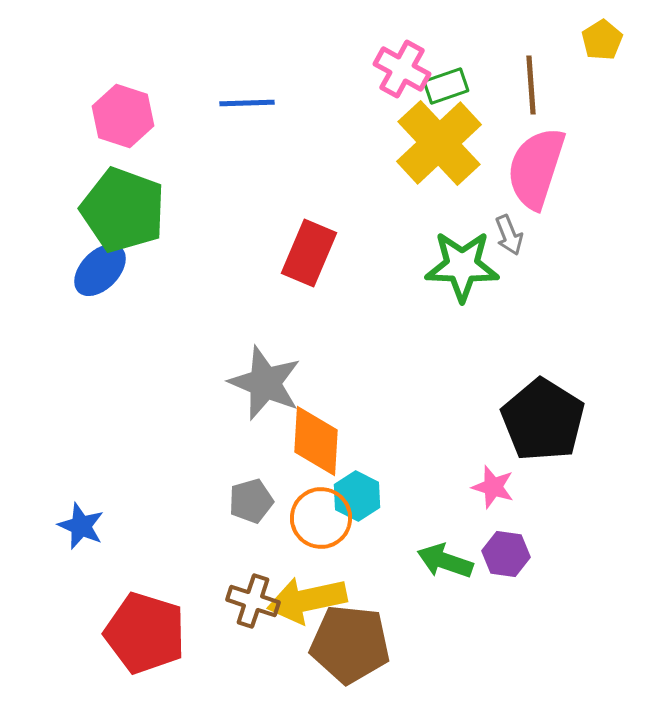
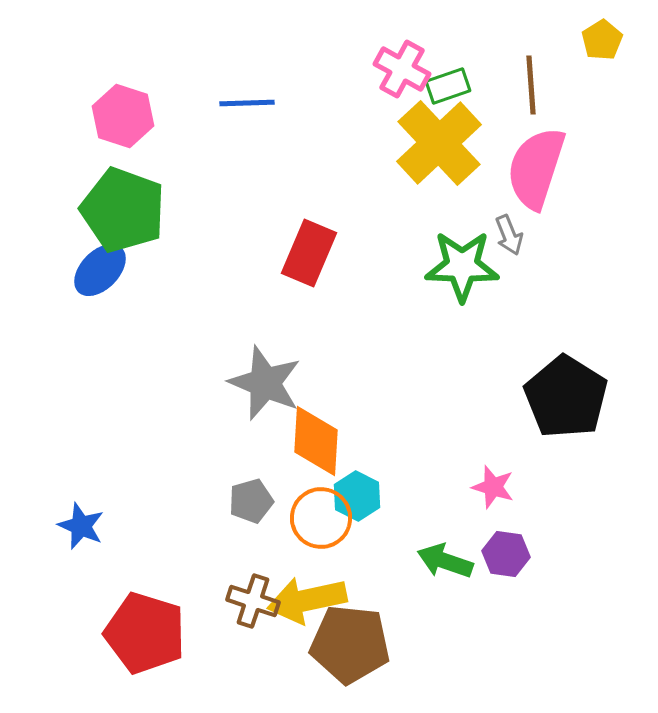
green rectangle: moved 2 px right
black pentagon: moved 23 px right, 23 px up
